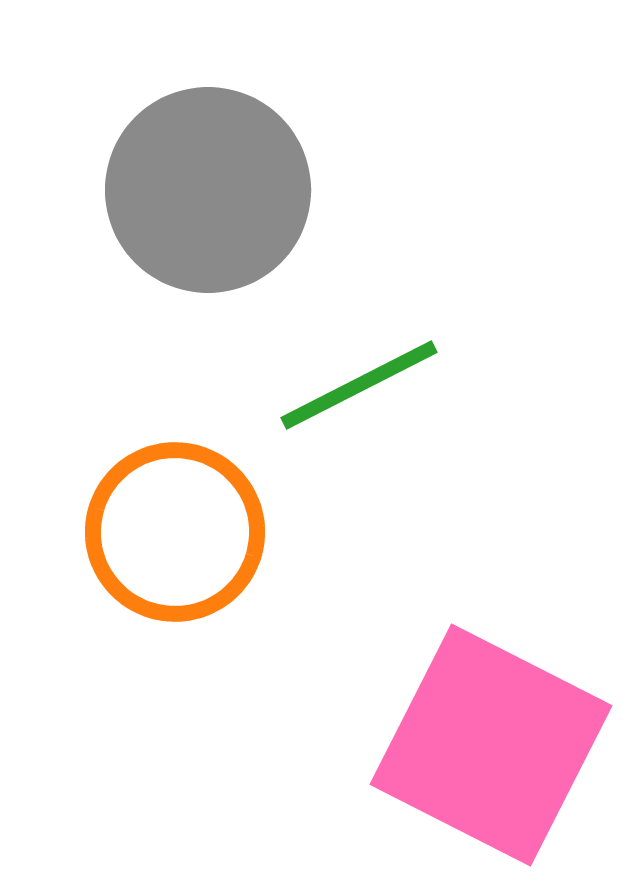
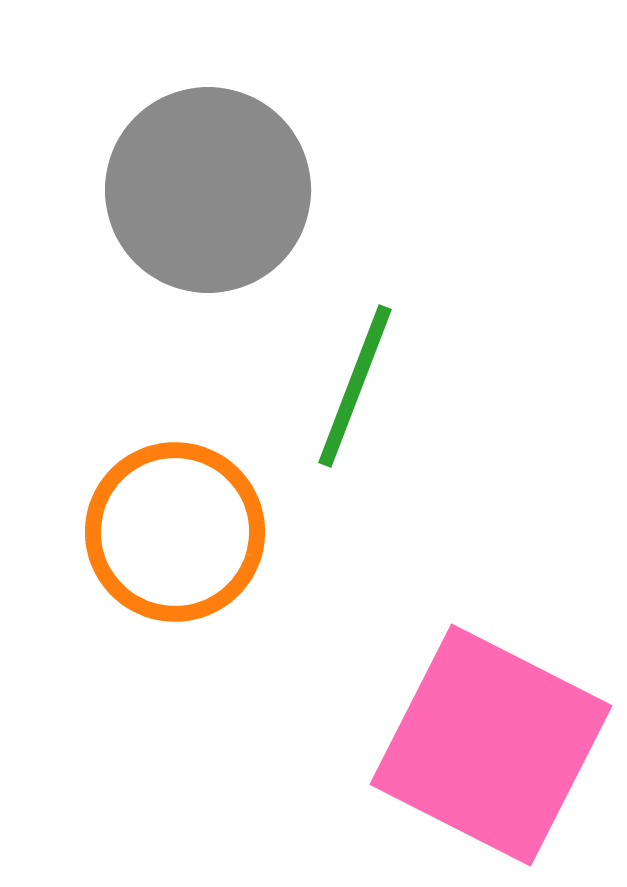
green line: moved 4 px left, 1 px down; rotated 42 degrees counterclockwise
